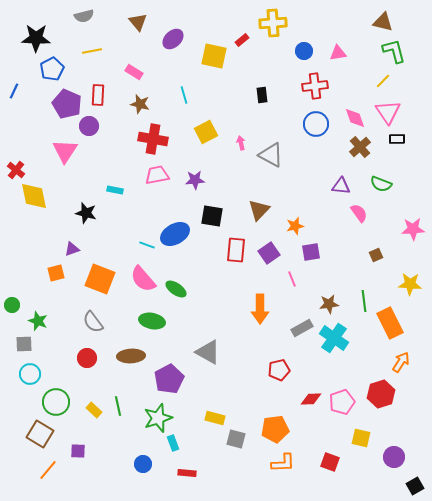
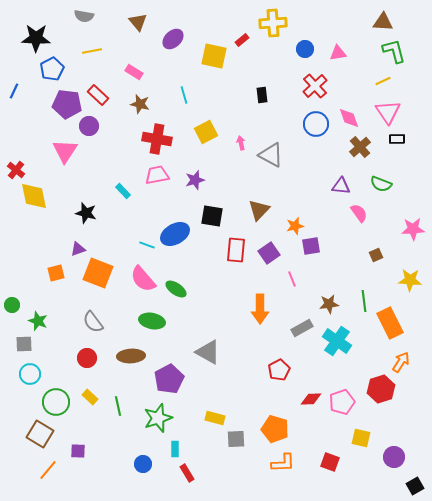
gray semicircle at (84, 16): rotated 24 degrees clockwise
brown triangle at (383, 22): rotated 10 degrees counterclockwise
blue circle at (304, 51): moved 1 px right, 2 px up
yellow line at (383, 81): rotated 21 degrees clockwise
red cross at (315, 86): rotated 35 degrees counterclockwise
red rectangle at (98, 95): rotated 50 degrees counterclockwise
purple pentagon at (67, 104): rotated 16 degrees counterclockwise
pink diamond at (355, 118): moved 6 px left
red cross at (153, 139): moved 4 px right
purple star at (195, 180): rotated 12 degrees counterclockwise
cyan rectangle at (115, 190): moved 8 px right, 1 px down; rotated 35 degrees clockwise
purple triangle at (72, 249): moved 6 px right
purple square at (311, 252): moved 6 px up
orange square at (100, 279): moved 2 px left, 6 px up
yellow star at (410, 284): moved 4 px up
cyan cross at (334, 338): moved 3 px right, 3 px down
red pentagon at (279, 370): rotated 15 degrees counterclockwise
red hexagon at (381, 394): moved 5 px up
yellow rectangle at (94, 410): moved 4 px left, 13 px up
orange pentagon at (275, 429): rotated 24 degrees clockwise
gray square at (236, 439): rotated 18 degrees counterclockwise
cyan rectangle at (173, 443): moved 2 px right, 6 px down; rotated 21 degrees clockwise
red rectangle at (187, 473): rotated 54 degrees clockwise
